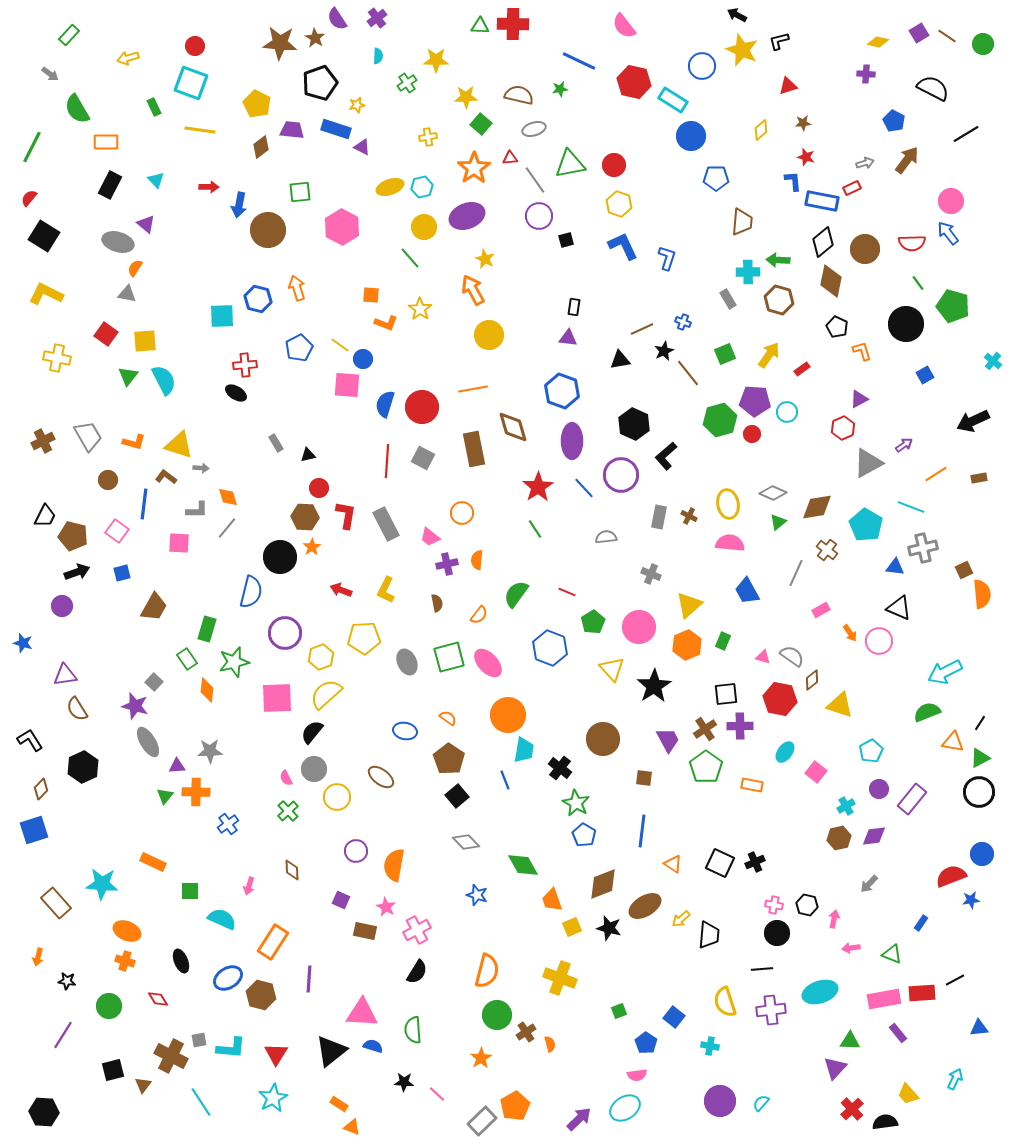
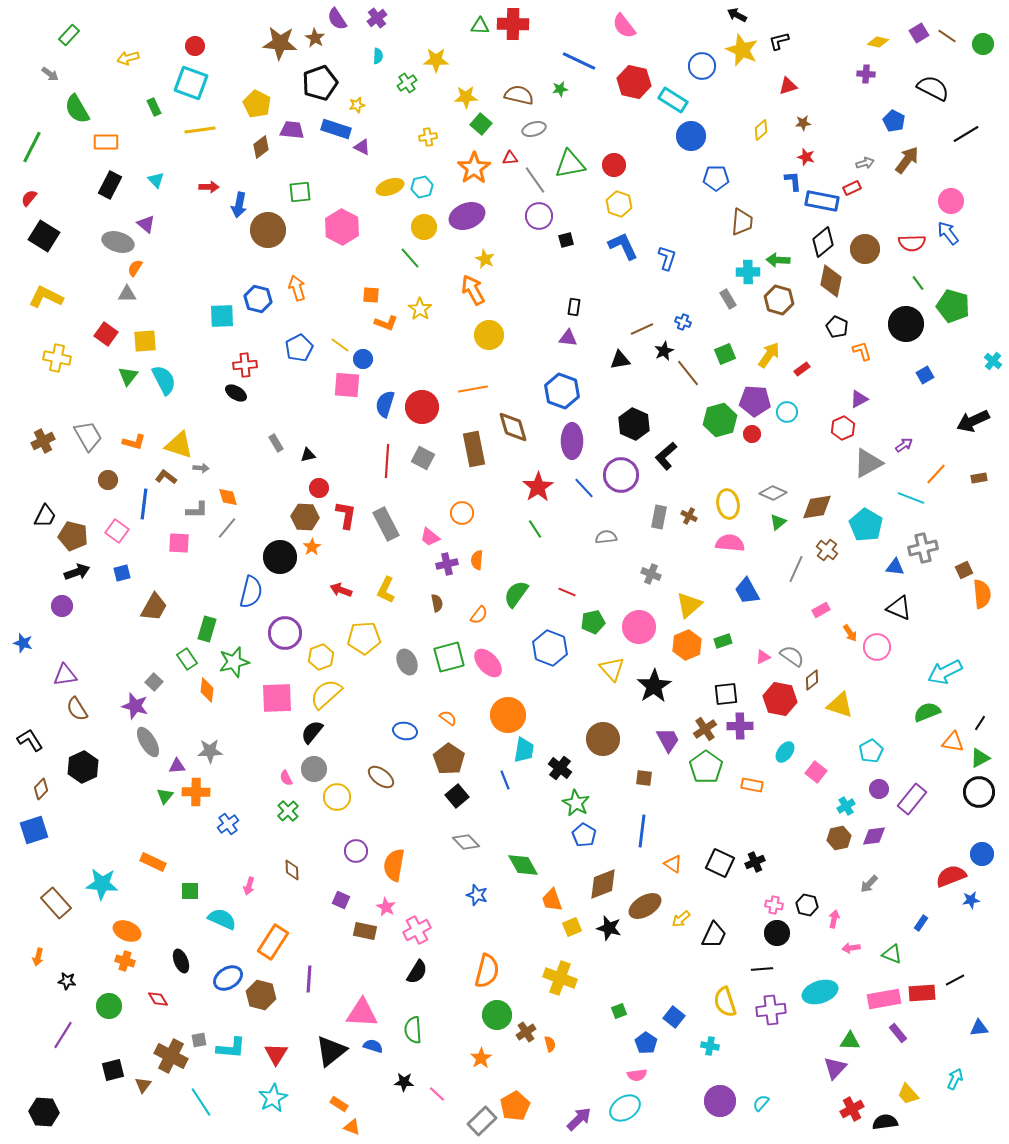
yellow line at (200, 130): rotated 16 degrees counterclockwise
yellow L-shape at (46, 294): moved 3 px down
gray triangle at (127, 294): rotated 12 degrees counterclockwise
orange line at (936, 474): rotated 15 degrees counterclockwise
cyan line at (911, 507): moved 9 px up
gray line at (796, 573): moved 4 px up
green pentagon at (593, 622): rotated 20 degrees clockwise
green rectangle at (723, 641): rotated 48 degrees clockwise
pink circle at (879, 641): moved 2 px left, 6 px down
pink triangle at (763, 657): rotated 42 degrees counterclockwise
black trapezoid at (709, 935): moved 5 px right; rotated 20 degrees clockwise
red cross at (852, 1109): rotated 15 degrees clockwise
